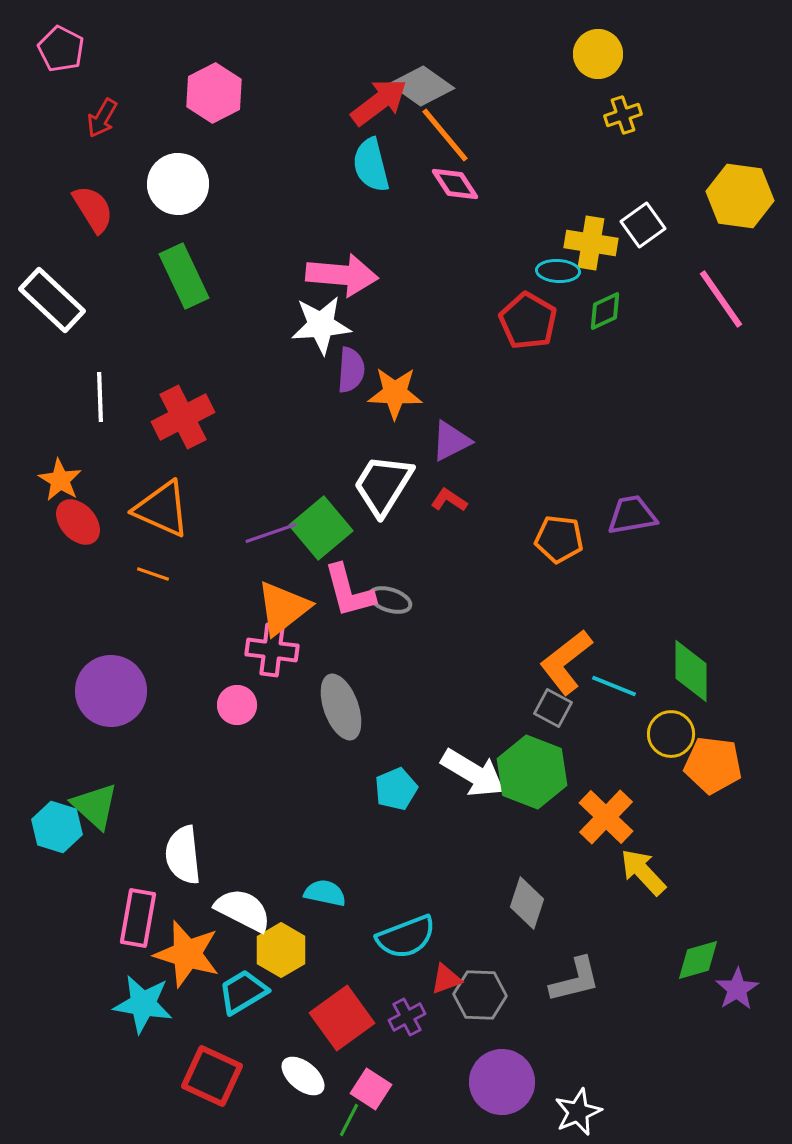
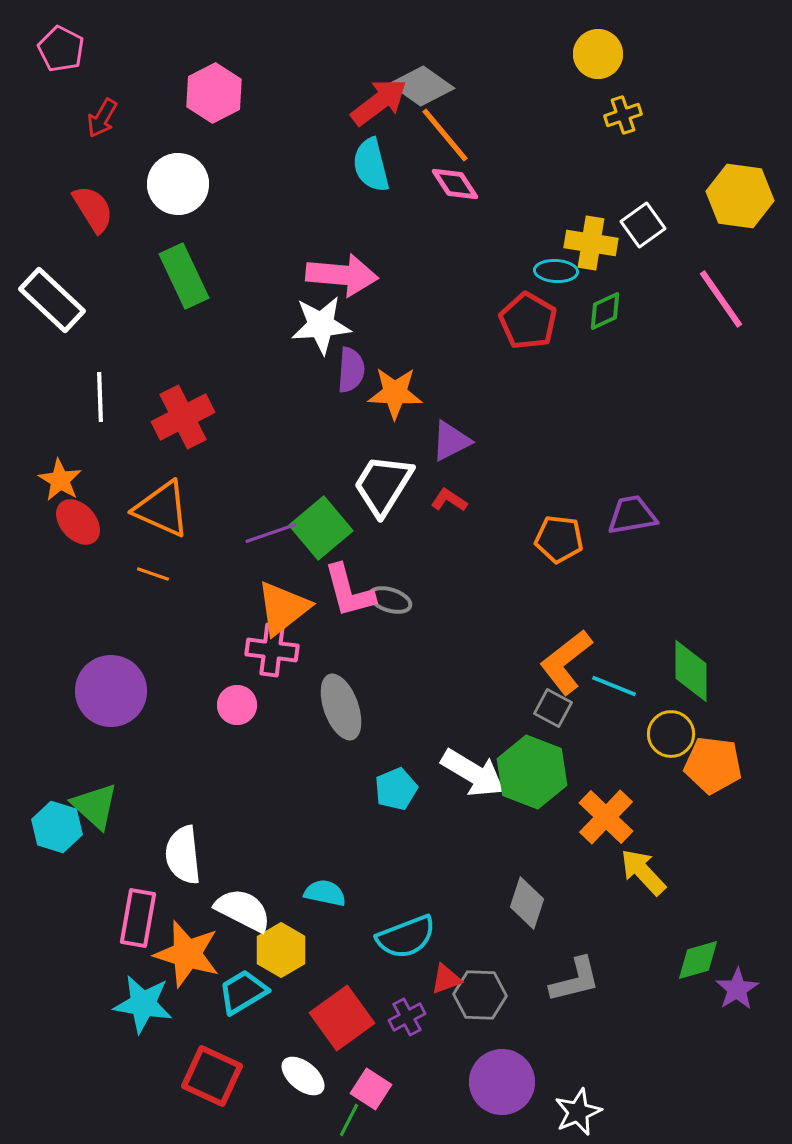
cyan ellipse at (558, 271): moved 2 px left
